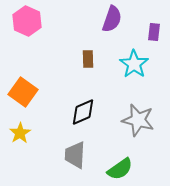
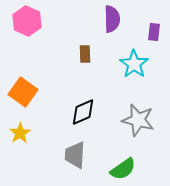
purple semicircle: rotated 20 degrees counterclockwise
brown rectangle: moved 3 px left, 5 px up
green semicircle: moved 3 px right
